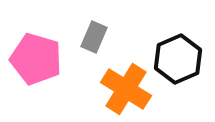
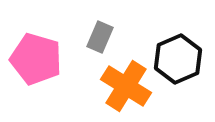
gray rectangle: moved 6 px right
orange cross: moved 3 px up
